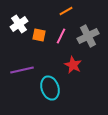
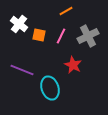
white cross: rotated 18 degrees counterclockwise
purple line: rotated 35 degrees clockwise
